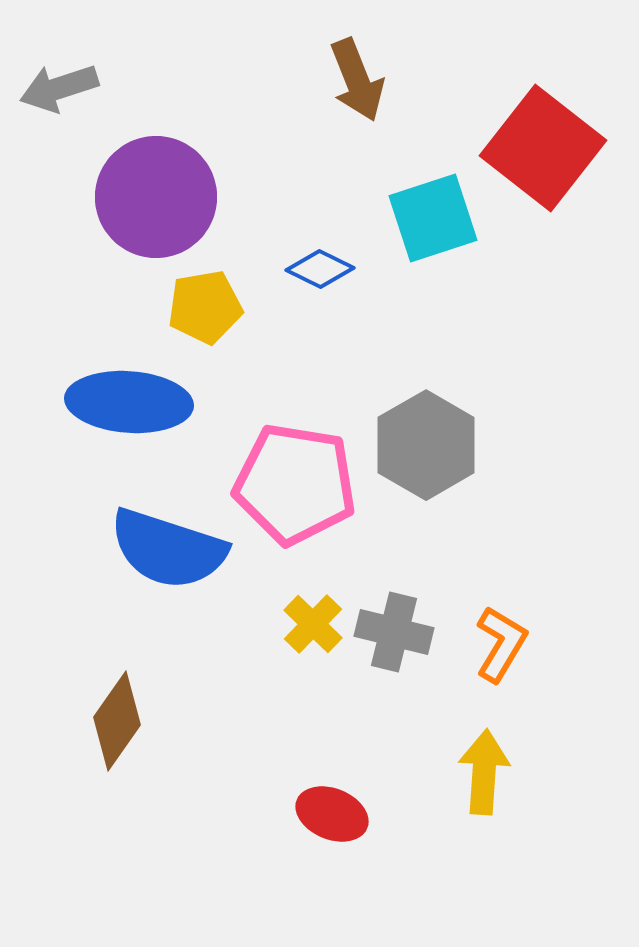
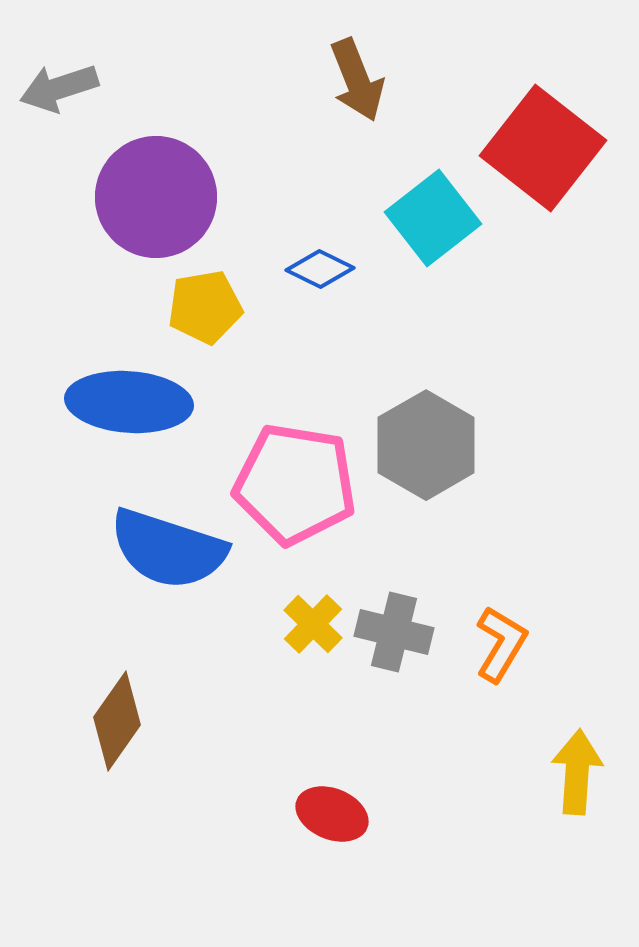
cyan square: rotated 20 degrees counterclockwise
yellow arrow: moved 93 px right
